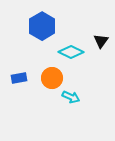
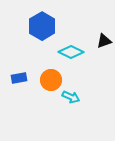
black triangle: moved 3 px right; rotated 35 degrees clockwise
orange circle: moved 1 px left, 2 px down
